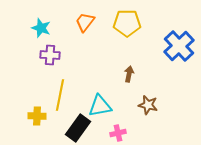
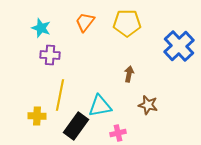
black rectangle: moved 2 px left, 2 px up
